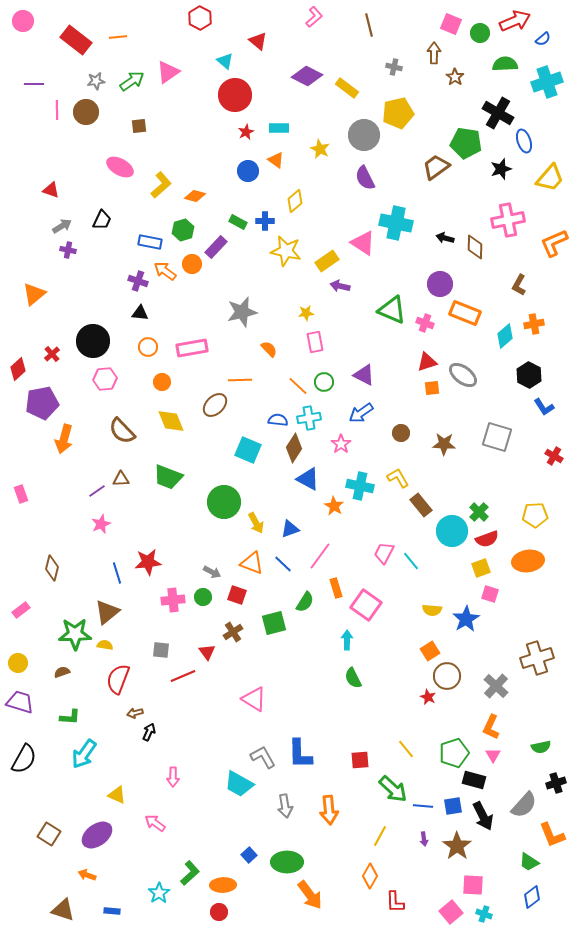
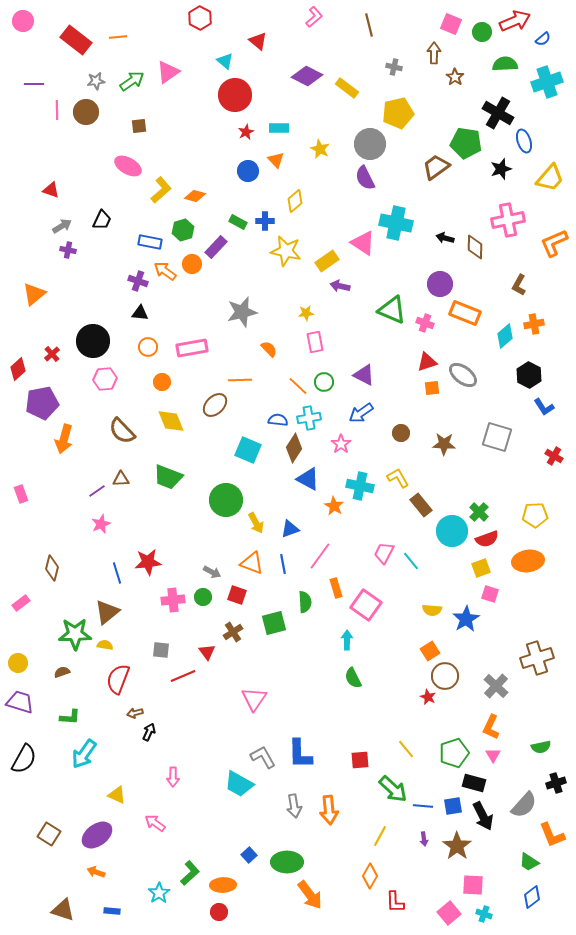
green circle at (480, 33): moved 2 px right, 1 px up
gray circle at (364, 135): moved 6 px right, 9 px down
orange triangle at (276, 160): rotated 12 degrees clockwise
pink ellipse at (120, 167): moved 8 px right, 1 px up
yellow L-shape at (161, 185): moved 5 px down
green circle at (224, 502): moved 2 px right, 2 px up
blue line at (283, 564): rotated 36 degrees clockwise
green semicircle at (305, 602): rotated 35 degrees counterclockwise
pink rectangle at (21, 610): moved 7 px up
brown circle at (447, 676): moved 2 px left
pink triangle at (254, 699): rotated 32 degrees clockwise
black rectangle at (474, 780): moved 3 px down
gray arrow at (285, 806): moved 9 px right
orange arrow at (87, 875): moved 9 px right, 3 px up
pink square at (451, 912): moved 2 px left, 1 px down
